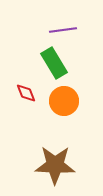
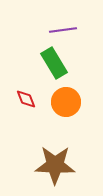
red diamond: moved 6 px down
orange circle: moved 2 px right, 1 px down
